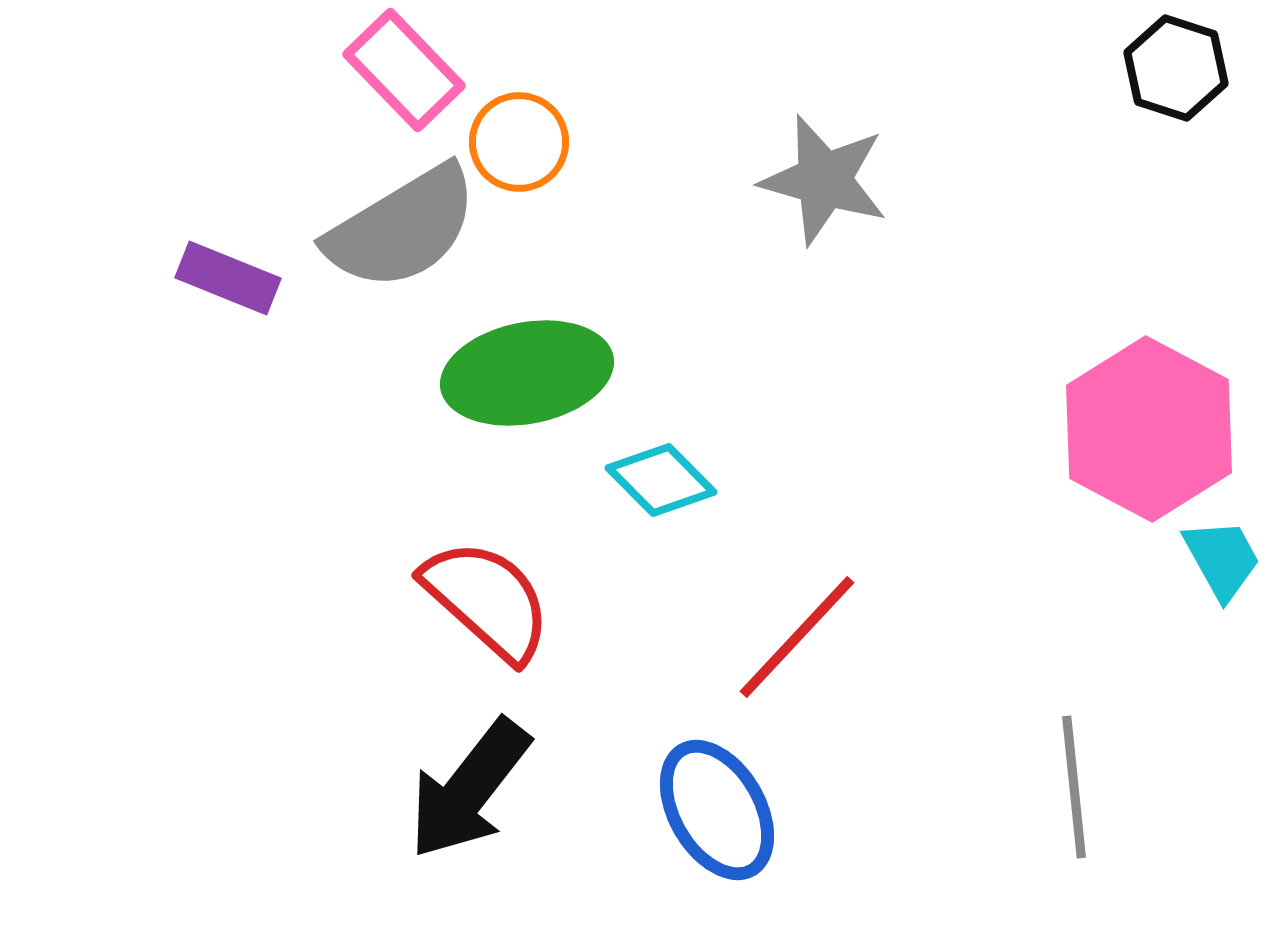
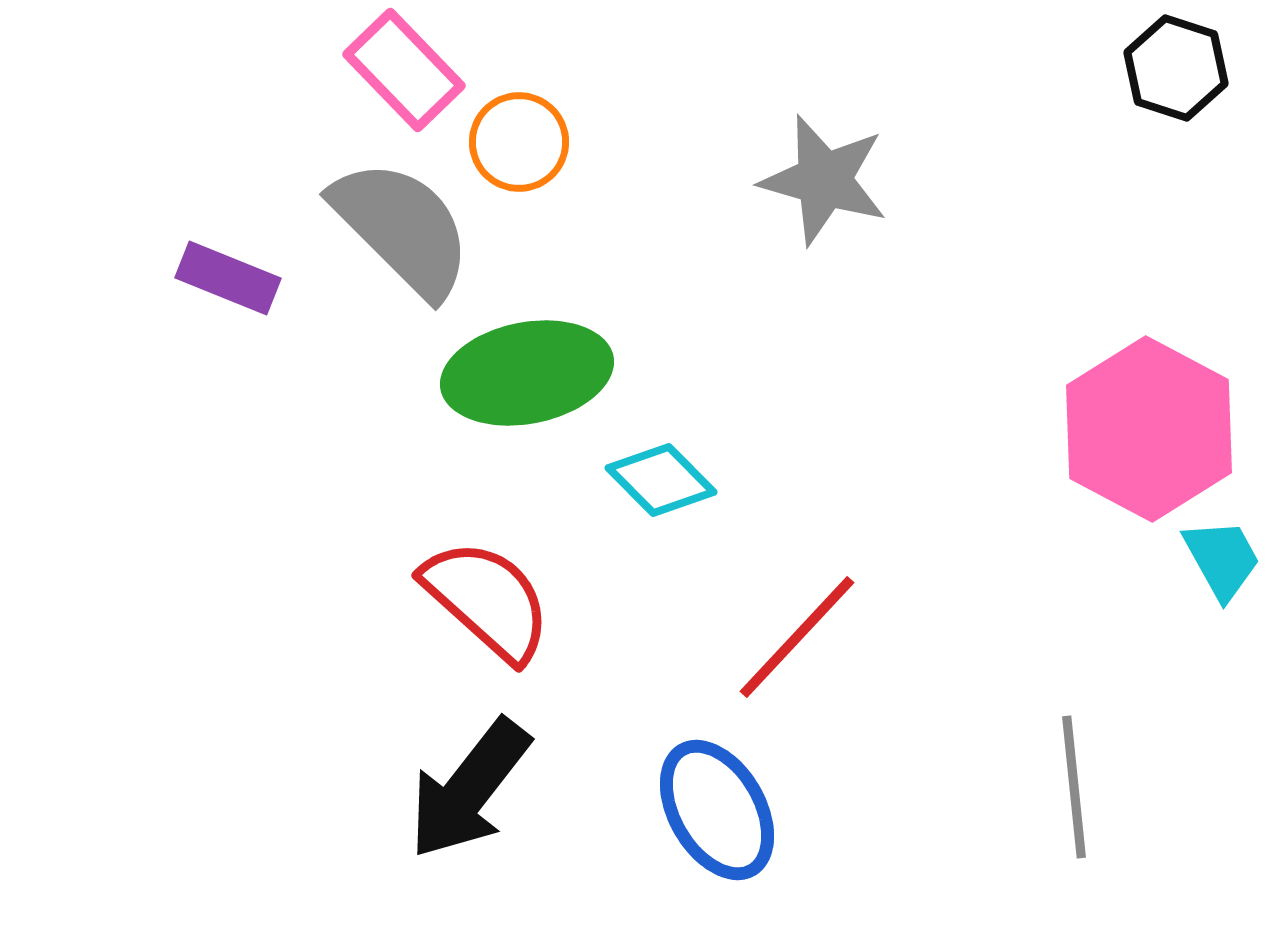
gray semicircle: rotated 104 degrees counterclockwise
